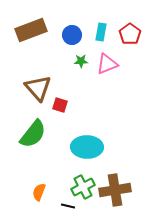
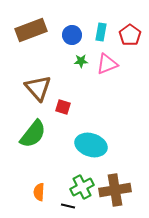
red pentagon: moved 1 px down
red square: moved 3 px right, 2 px down
cyan ellipse: moved 4 px right, 2 px up; rotated 16 degrees clockwise
green cross: moved 1 px left
orange semicircle: rotated 18 degrees counterclockwise
